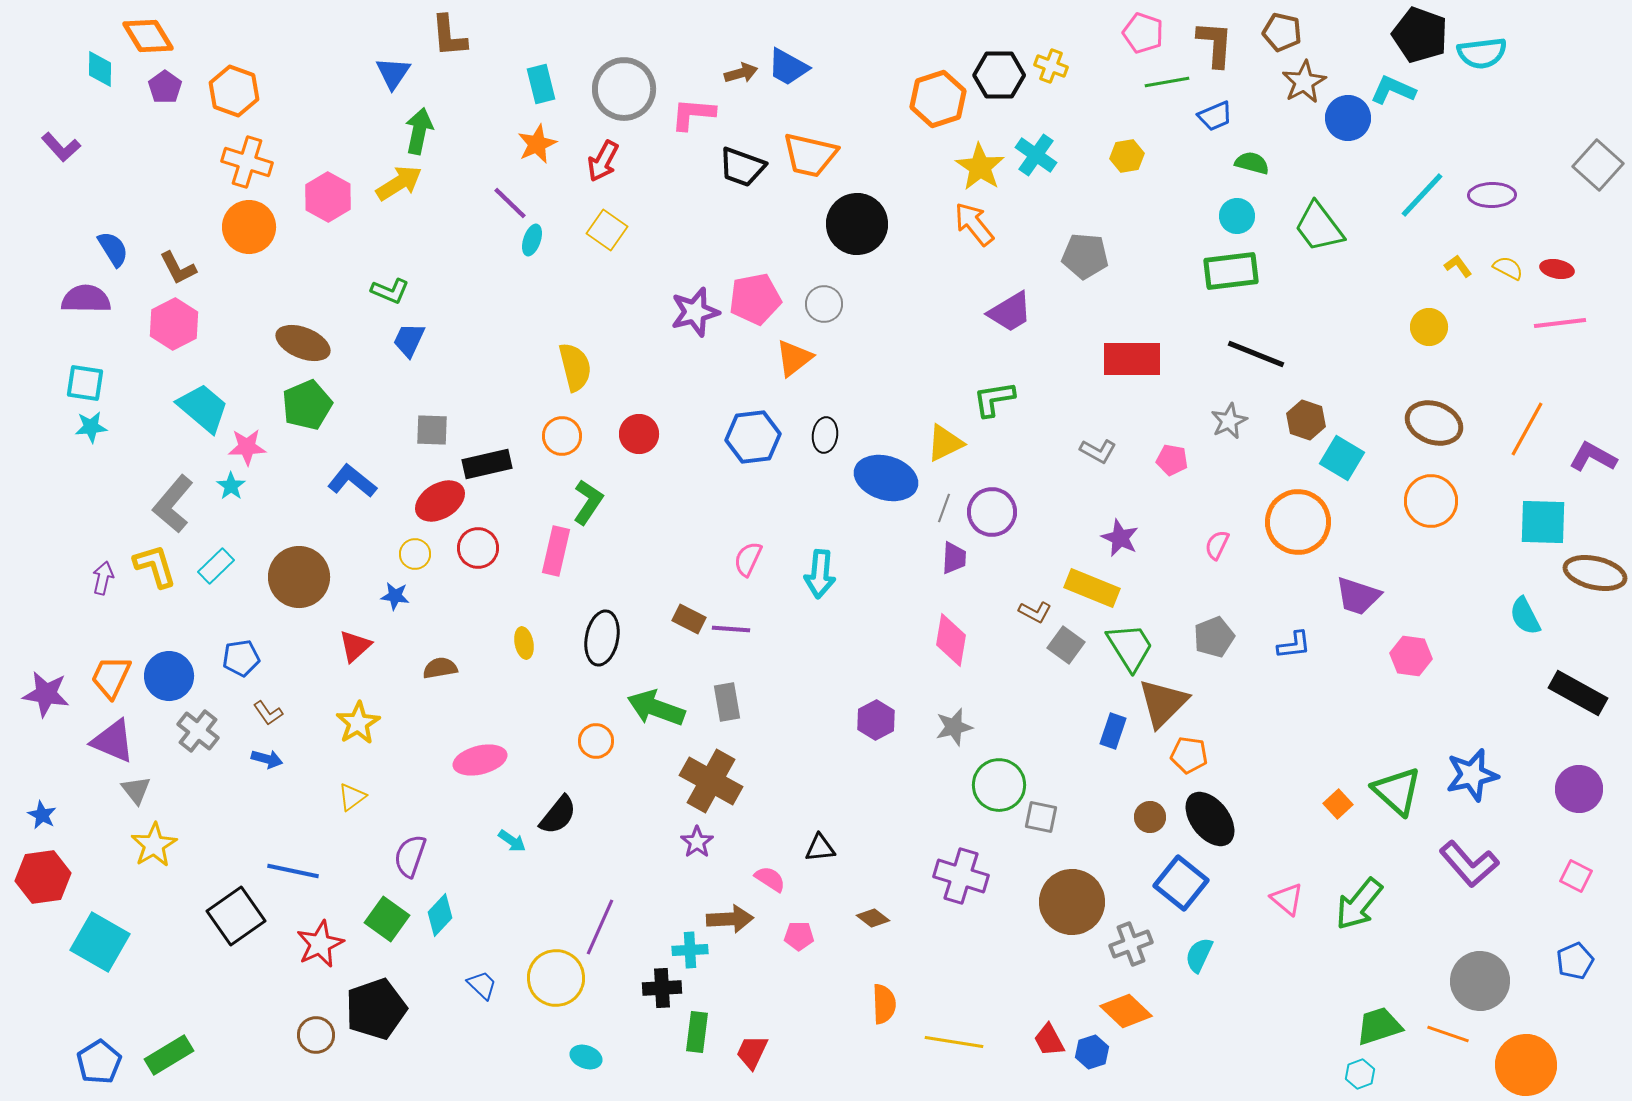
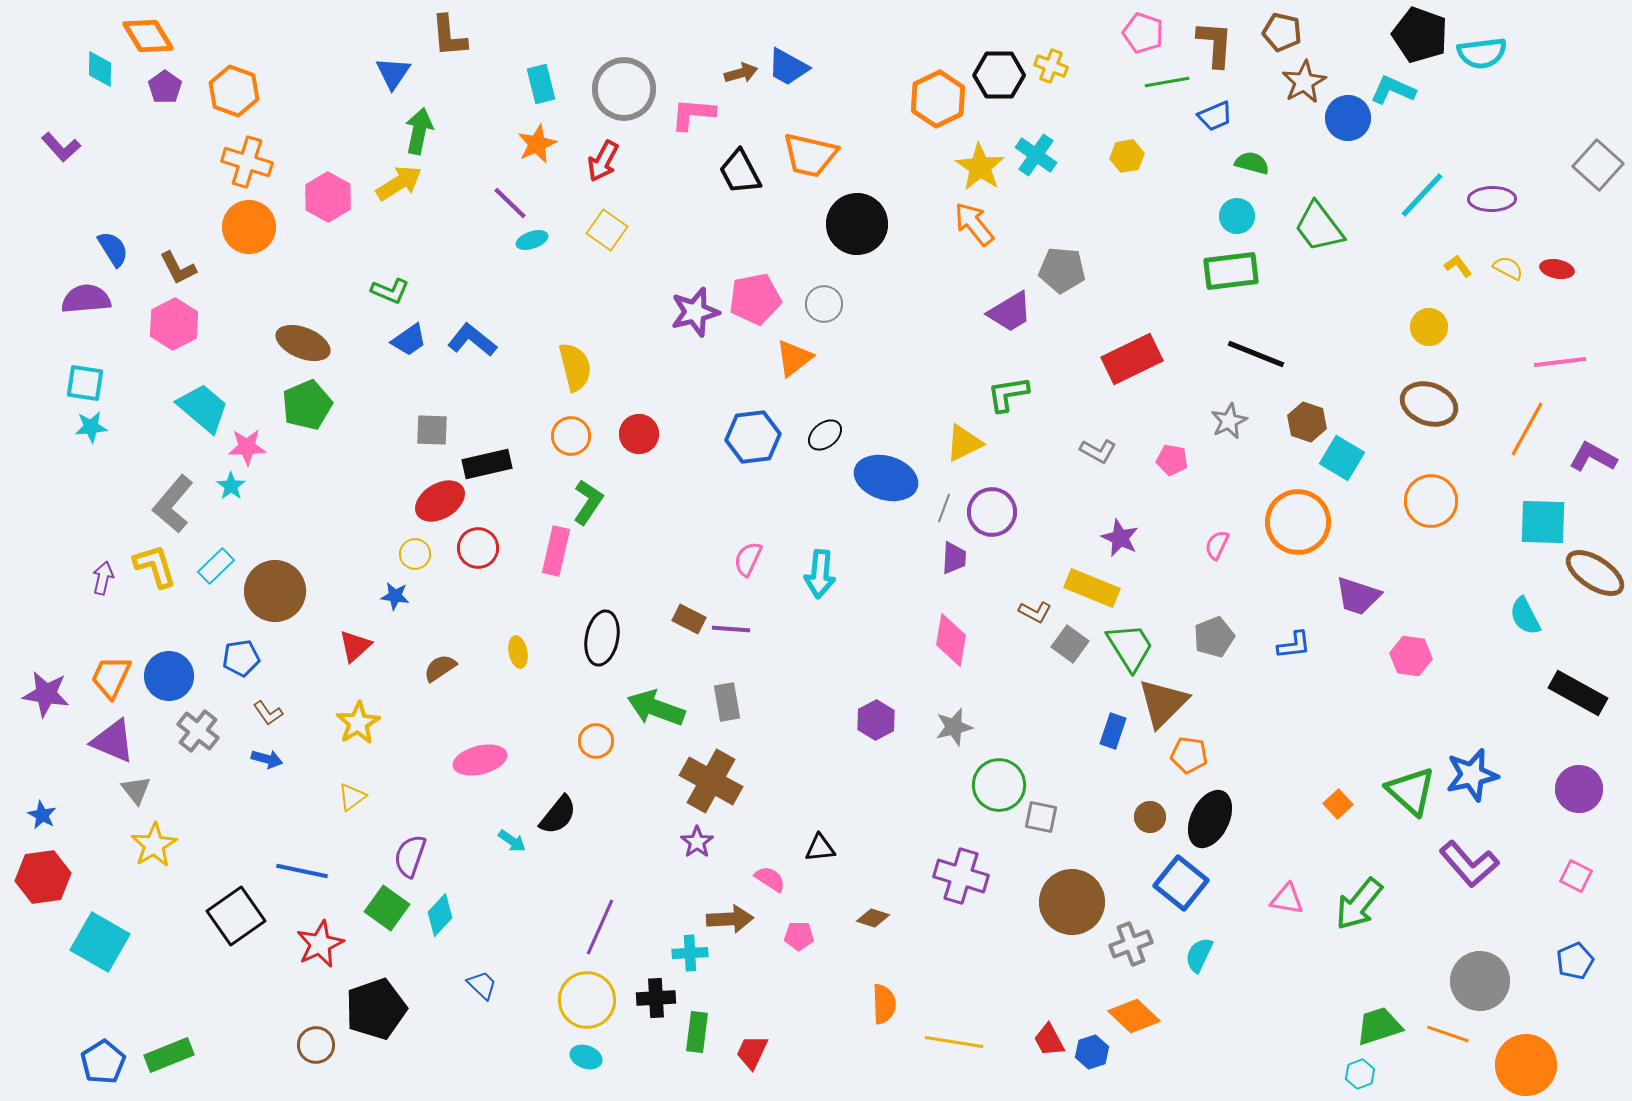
orange hexagon at (938, 99): rotated 8 degrees counterclockwise
black trapezoid at (742, 167): moved 2 px left, 5 px down; rotated 42 degrees clockwise
purple ellipse at (1492, 195): moved 4 px down
cyan ellipse at (532, 240): rotated 52 degrees clockwise
gray pentagon at (1085, 256): moved 23 px left, 14 px down
purple semicircle at (86, 299): rotated 6 degrees counterclockwise
pink line at (1560, 323): moved 39 px down
blue trapezoid at (409, 340): rotated 150 degrees counterclockwise
red rectangle at (1132, 359): rotated 26 degrees counterclockwise
green L-shape at (994, 399): moved 14 px right, 5 px up
brown hexagon at (1306, 420): moved 1 px right, 2 px down
brown ellipse at (1434, 423): moved 5 px left, 19 px up
black ellipse at (825, 435): rotated 44 degrees clockwise
orange circle at (562, 436): moved 9 px right
yellow triangle at (945, 443): moved 19 px right
blue L-shape at (352, 481): moved 120 px right, 141 px up
brown ellipse at (1595, 573): rotated 20 degrees clockwise
brown circle at (299, 577): moved 24 px left, 14 px down
yellow ellipse at (524, 643): moved 6 px left, 9 px down
gray square at (1066, 645): moved 4 px right, 1 px up
brown semicircle at (440, 668): rotated 24 degrees counterclockwise
green triangle at (1397, 791): moved 14 px right
black ellipse at (1210, 819): rotated 64 degrees clockwise
blue line at (293, 871): moved 9 px right
pink triangle at (1287, 899): rotated 30 degrees counterclockwise
brown diamond at (873, 918): rotated 20 degrees counterclockwise
green square at (387, 919): moved 11 px up
cyan cross at (690, 950): moved 3 px down
yellow circle at (556, 978): moved 31 px right, 22 px down
black cross at (662, 988): moved 6 px left, 10 px down
orange diamond at (1126, 1011): moved 8 px right, 5 px down
brown circle at (316, 1035): moved 10 px down
green rectangle at (169, 1055): rotated 9 degrees clockwise
blue pentagon at (99, 1062): moved 4 px right
